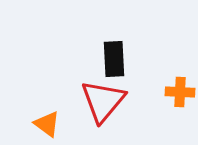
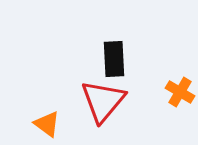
orange cross: rotated 28 degrees clockwise
